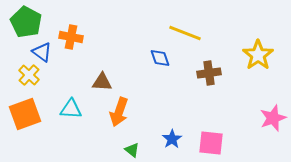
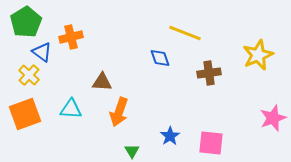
green pentagon: rotated 12 degrees clockwise
orange cross: rotated 25 degrees counterclockwise
yellow star: rotated 12 degrees clockwise
blue star: moved 2 px left, 3 px up
green triangle: moved 1 px down; rotated 21 degrees clockwise
